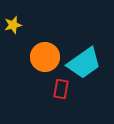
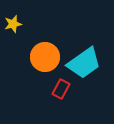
yellow star: moved 1 px up
red rectangle: rotated 18 degrees clockwise
